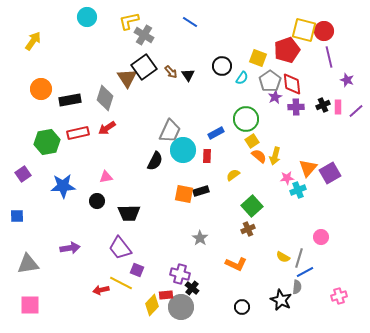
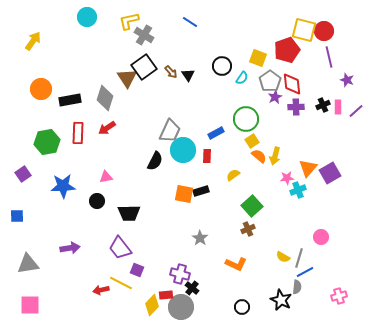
red rectangle at (78, 133): rotated 75 degrees counterclockwise
